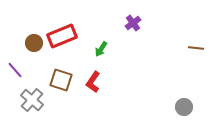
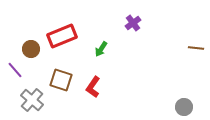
brown circle: moved 3 px left, 6 px down
red L-shape: moved 5 px down
